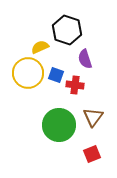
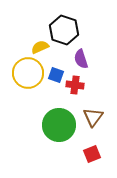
black hexagon: moved 3 px left
purple semicircle: moved 4 px left
